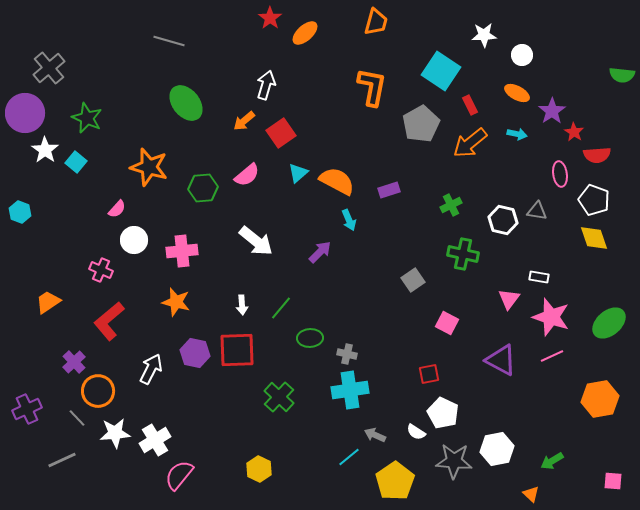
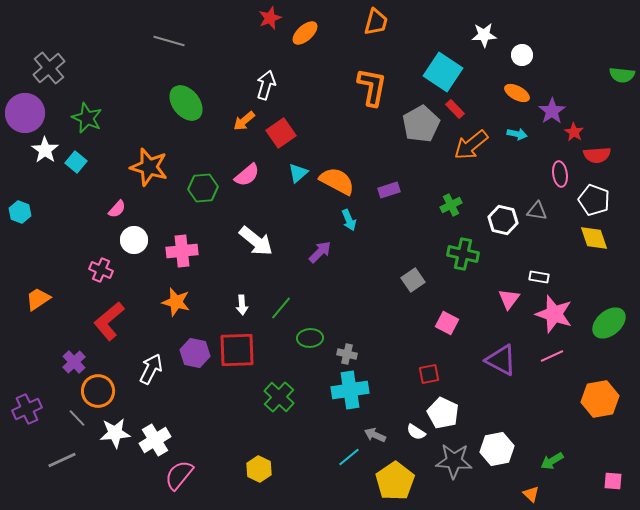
red star at (270, 18): rotated 15 degrees clockwise
cyan square at (441, 71): moved 2 px right, 1 px down
red rectangle at (470, 105): moved 15 px left, 4 px down; rotated 18 degrees counterclockwise
orange arrow at (470, 143): moved 1 px right, 2 px down
orange trapezoid at (48, 302): moved 10 px left, 3 px up
pink star at (551, 317): moved 3 px right, 3 px up
